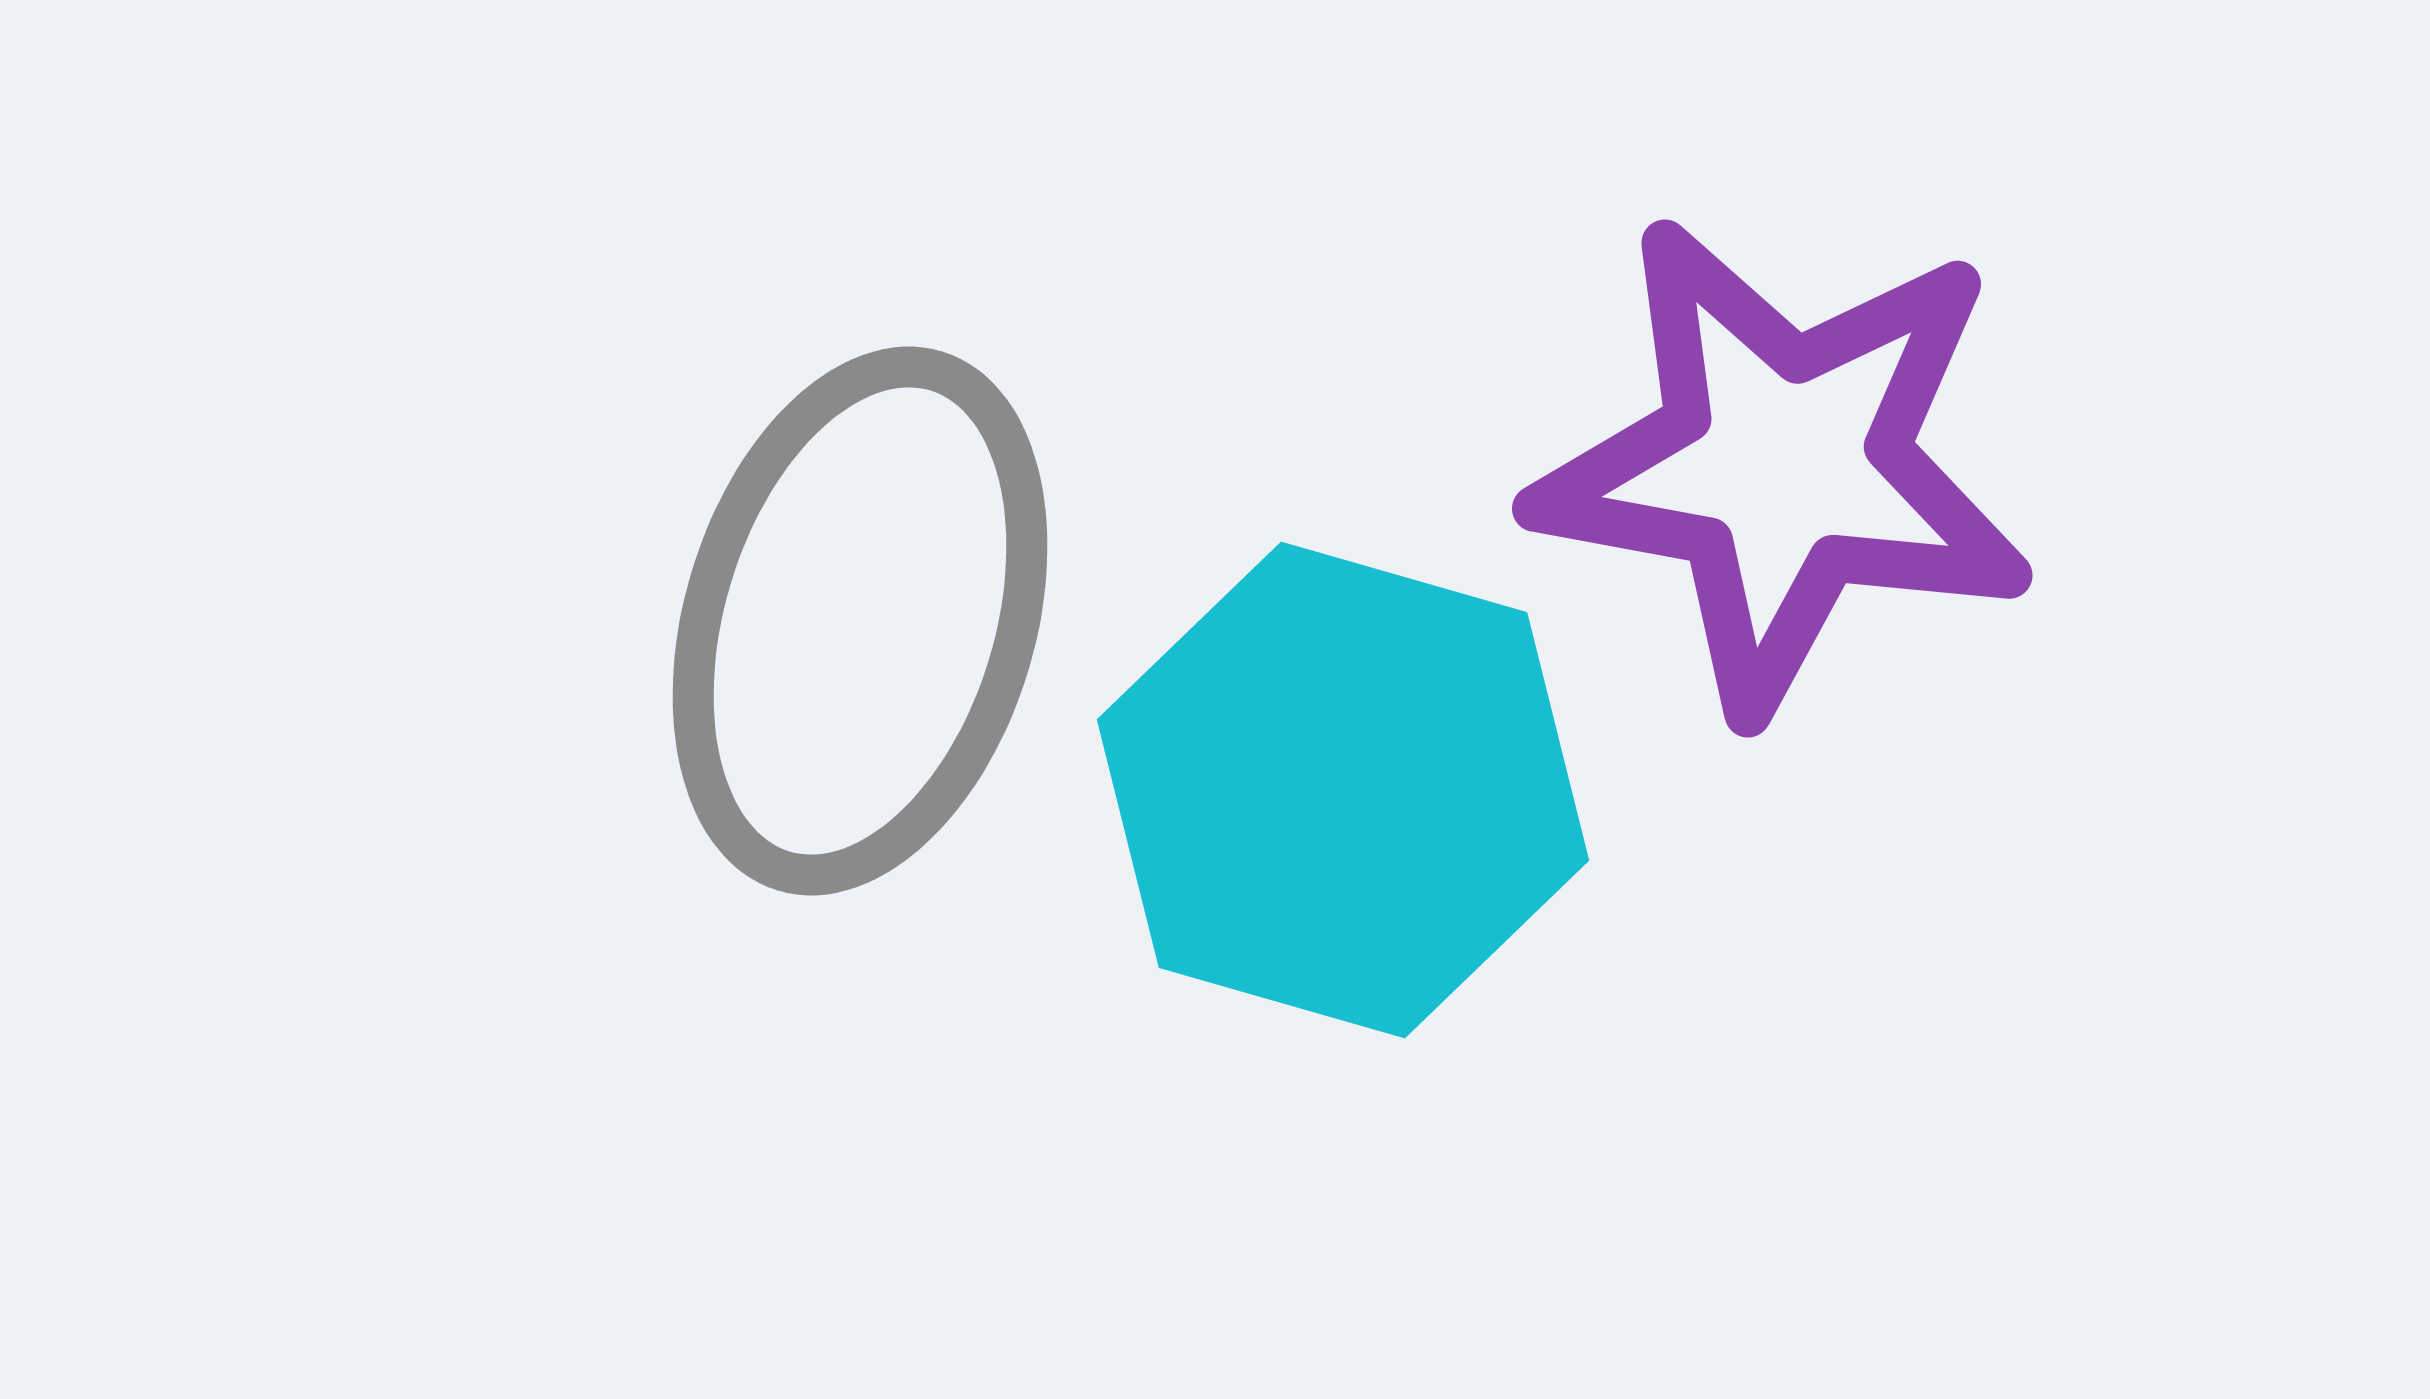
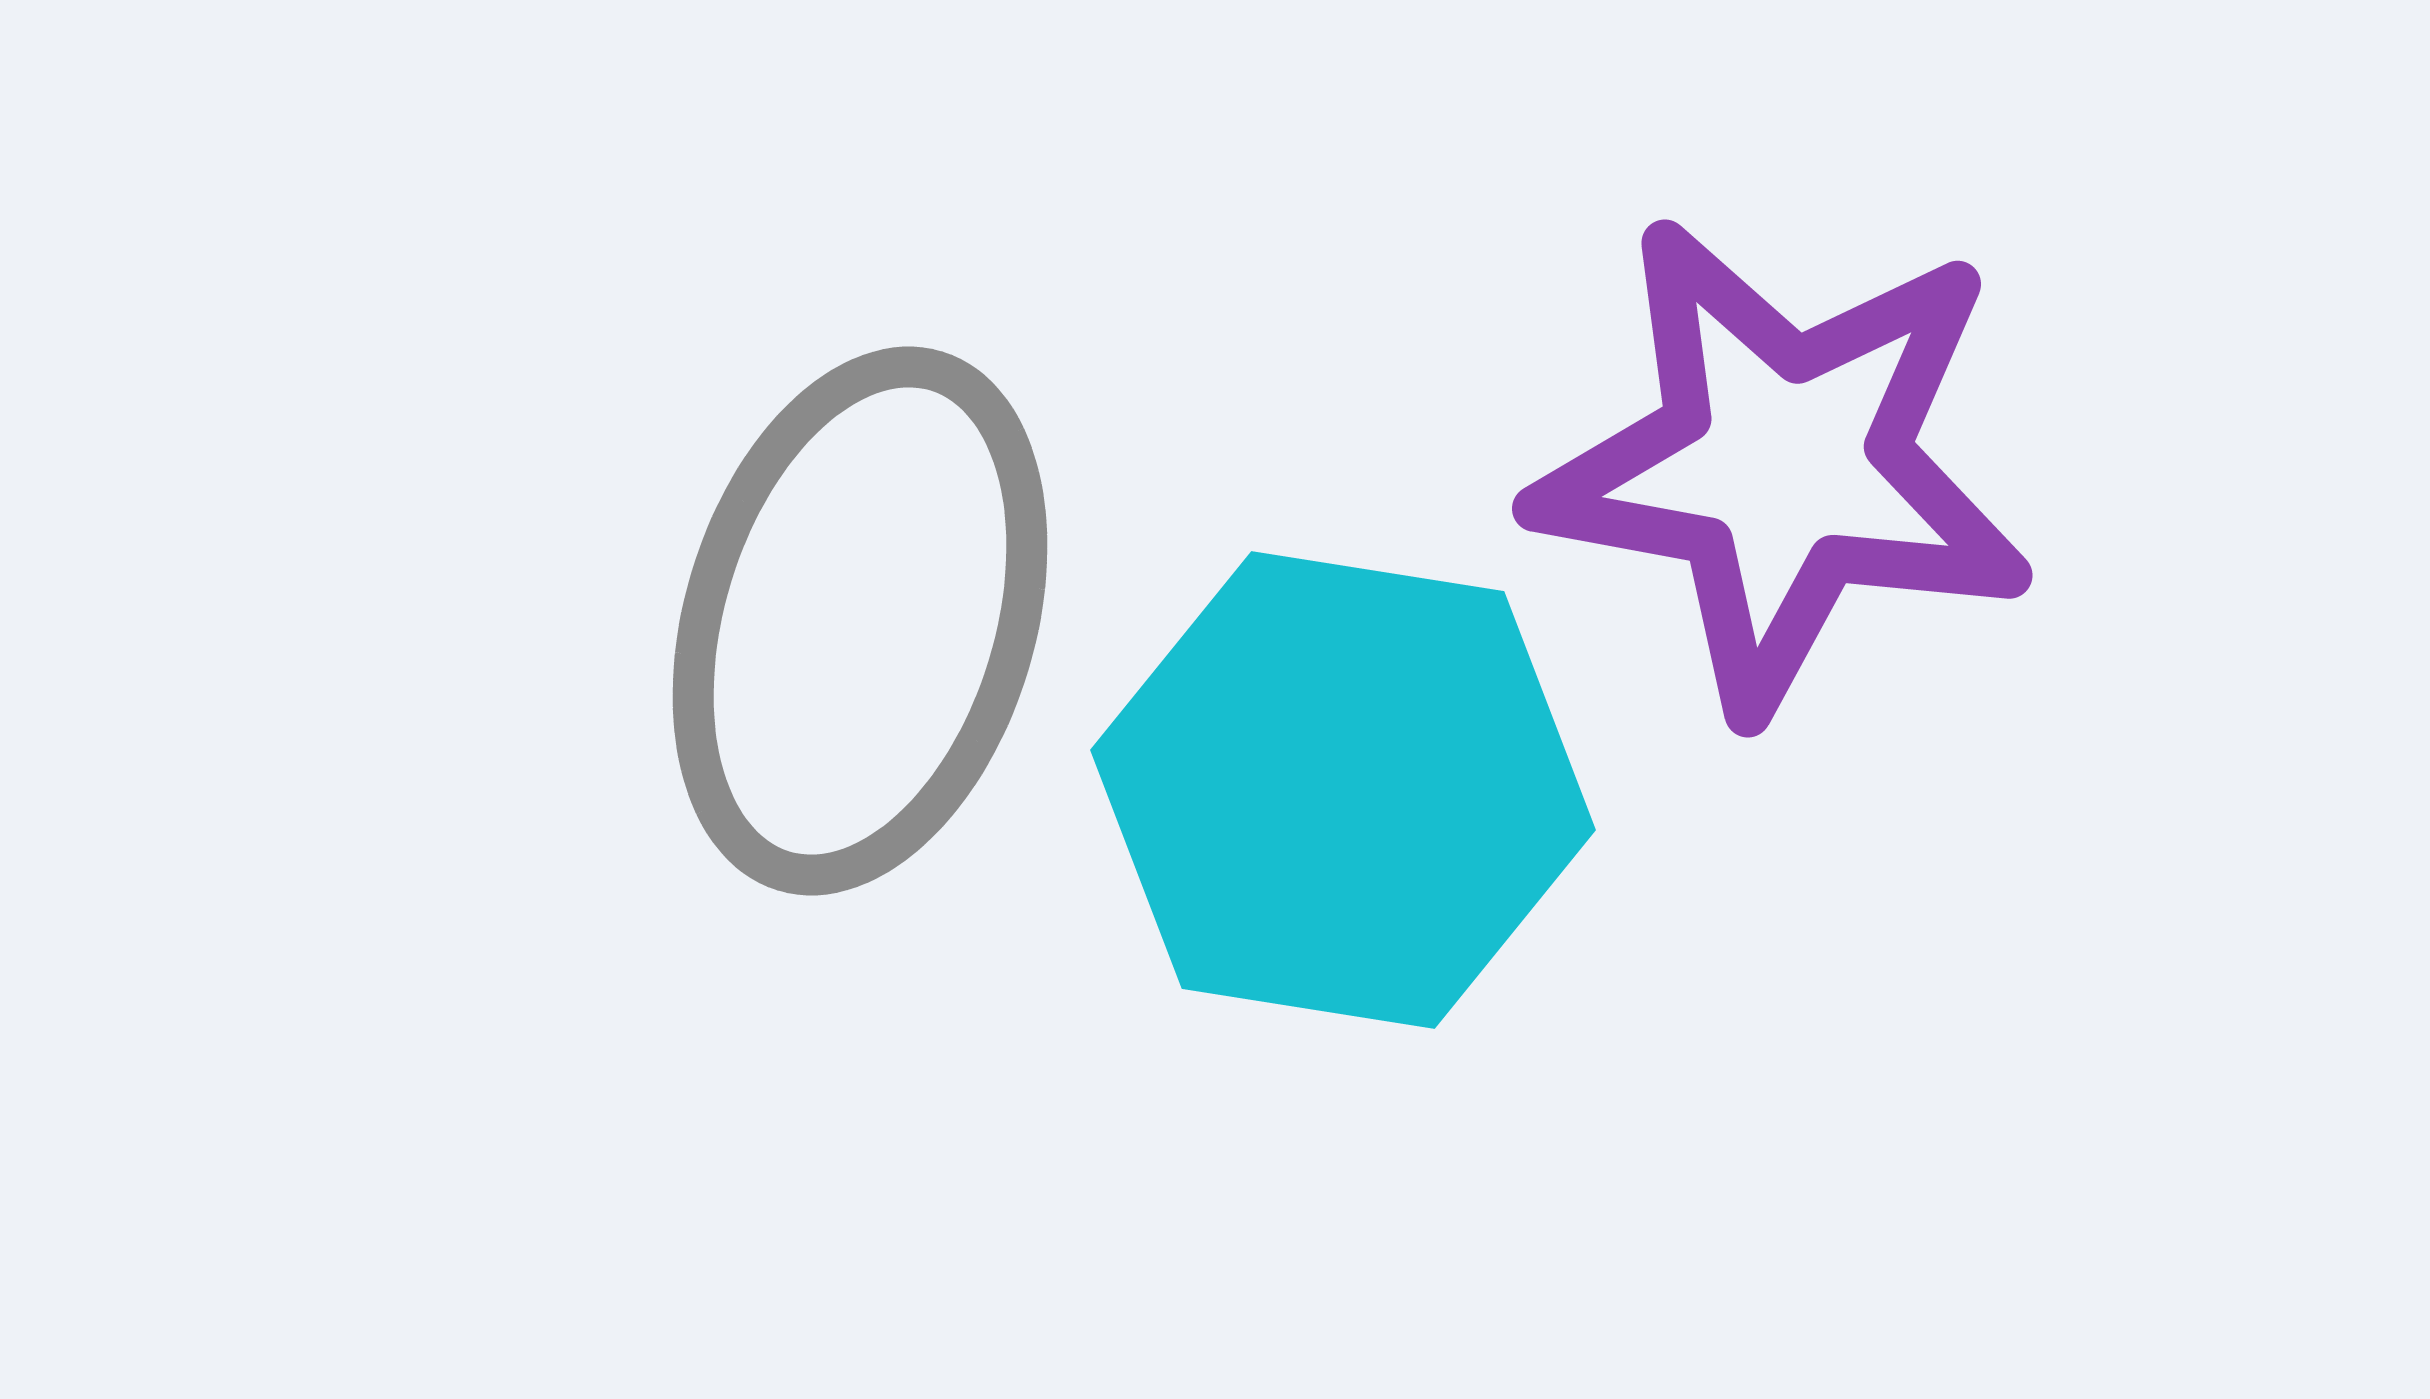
cyan hexagon: rotated 7 degrees counterclockwise
